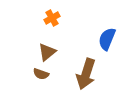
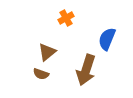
orange cross: moved 14 px right
brown arrow: moved 4 px up
